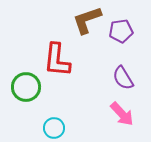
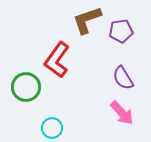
red L-shape: rotated 30 degrees clockwise
pink arrow: moved 1 px up
cyan circle: moved 2 px left
